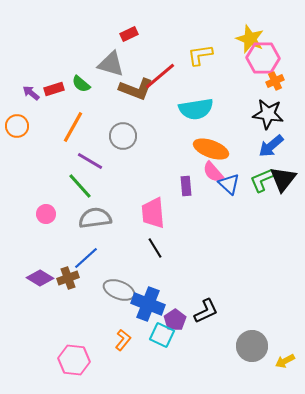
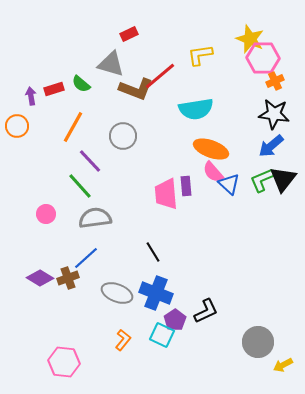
purple arrow at (31, 93): moved 3 px down; rotated 42 degrees clockwise
black star at (268, 114): moved 6 px right
purple line at (90, 161): rotated 16 degrees clockwise
pink trapezoid at (153, 213): moved 13 px right, 19 px up
black line at (155, 248): moved 2 px left, 4 px down
gray ellipse at (119, 290): moved 2 px left, 3 px down
blue cross at (148, 304): moved 8 px right, 11 px up
gray circle at (252, 346): moved 6 px right, 4 px up
pink hexagon at (74, 360): moved 10 px left, 2 px down
yellow arrow at (285, 361): moved 2 px left, 4 px down
